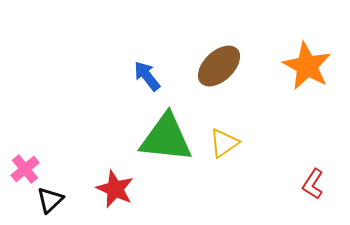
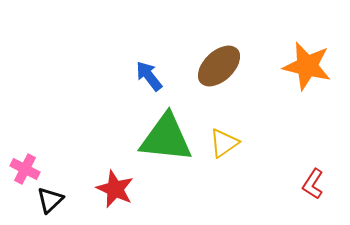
orange star: rotated 15 degrees counterclockwise
blue arrow: moved 2 px right
pink cross: rotated 24 degrees counterclockwise
